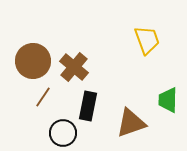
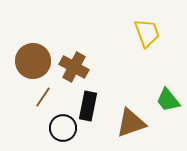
yellow trapezoid: moved 7 px up
brown cross: rotated 12 degrees counterclockwise
green trapezoid: rotated 40 degrees counterclockwise
black circle: moved 5 px up
